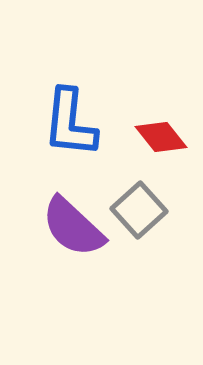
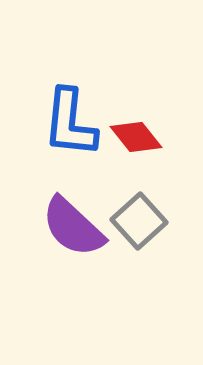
red diamond: moved 25 px left
gray square: moved 11 px down
